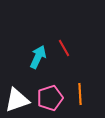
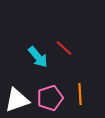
red line: rotated 18 degrees counterclockwise
cyan arrow: rotated 115 degrees clockwise
